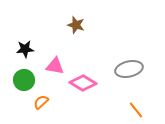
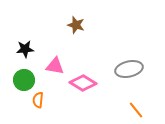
orange semicircle: moved 3 px left, 2 px up; rotated 42 degrees counterclockwise
